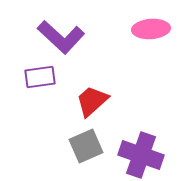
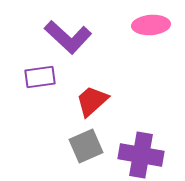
pink ellipse: moved 4 px up
purple L-shape: moved 7 px right
purple cross: rotated 9 degrees counterclockwise
